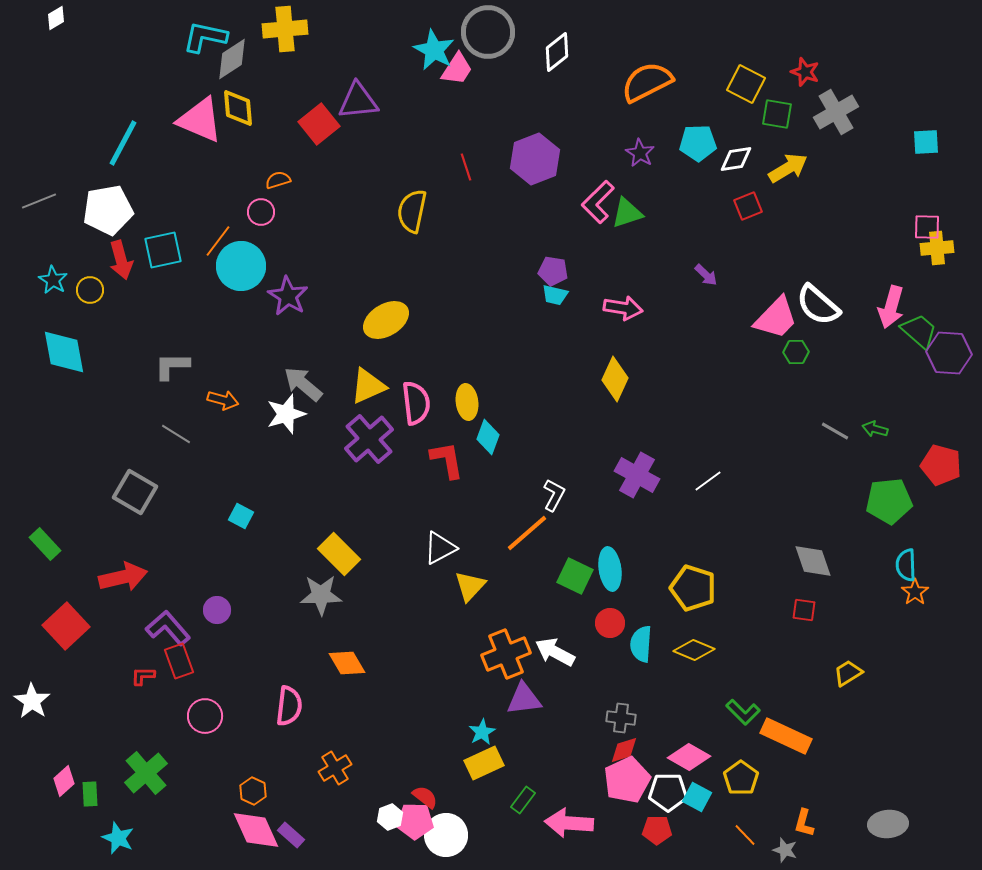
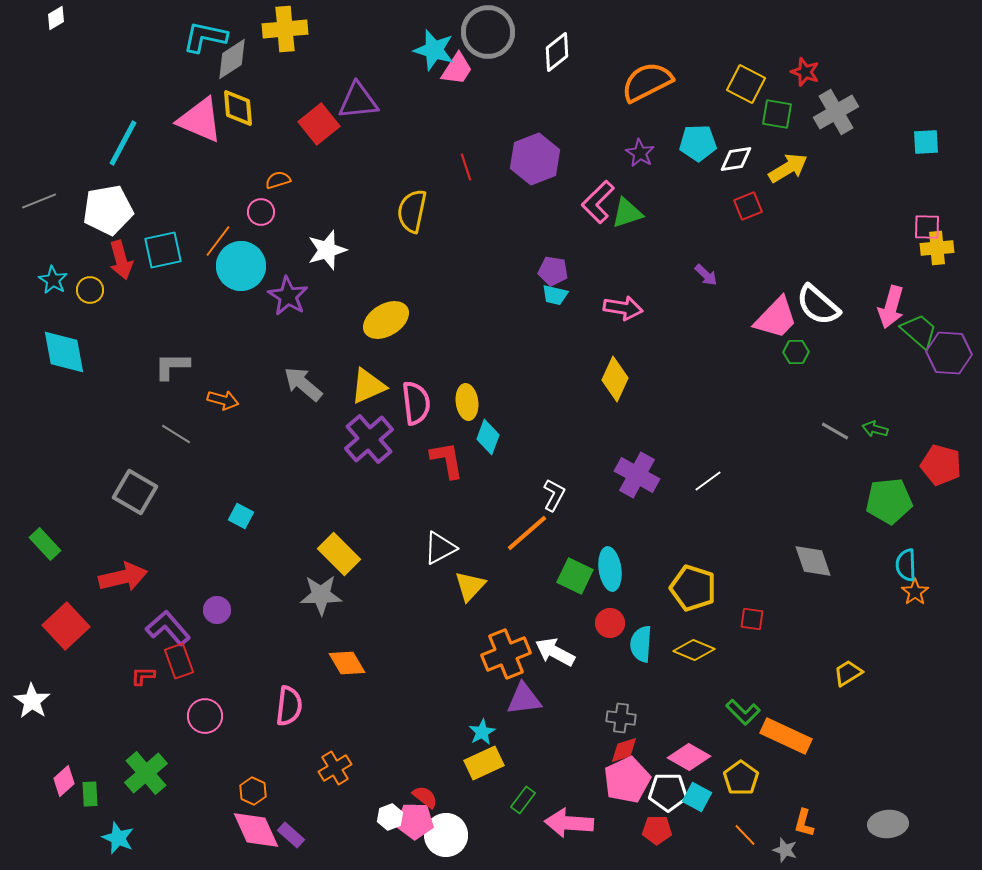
cyan star at (434, 50): rotated 12 degrees counterclockwise
white star at (286, 414): moved 41 px right, 164 px up
red square at (804, 610): moved 52 px left, 9 px down
